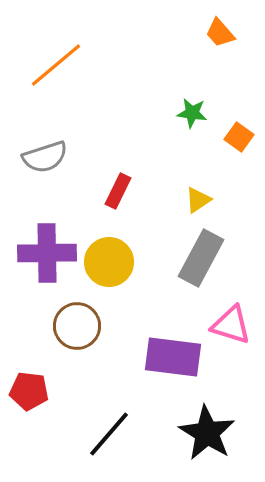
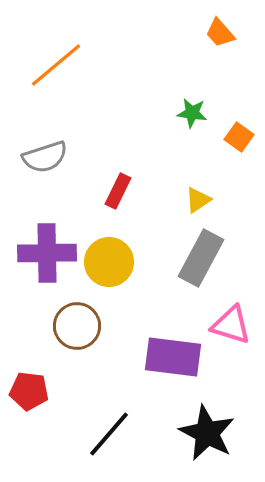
black star: rotated 4 degrees counterclockwise
